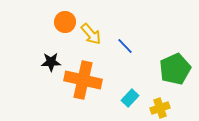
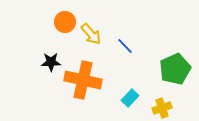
yellow cross: moved 2 px right
